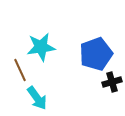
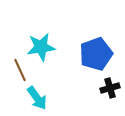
black cross: moved 2 px left, 6 px down
